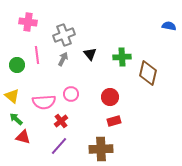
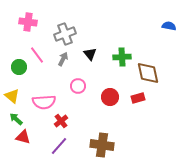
gray cross: moved 1 px right, 1 px up
pink line: rotated 30 degrees counterclockwise
green circle: moved 2 px right, 2 px down
brown diamond: rotated 25 degrees counterclockwise
pink circle: moved 7 px right, 8 px up
red rectangle: moved 24 px right, 23 px up
brown cross: moved 1 px right, 4 px up; rotated 10 degrees clockwise
